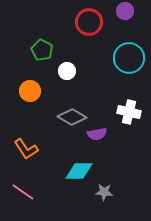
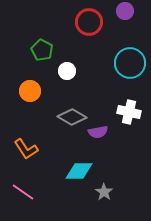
cyan circle: moved 1 px right, 5 px down
purple semicircle: moved 1 px right, 2 px up
gray star: rotated 30 degrees clockwise
